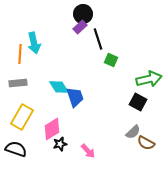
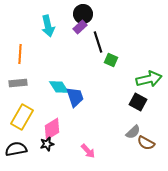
black line: moved 3 px down
cyan arrow: moved 14 px right, 17 px up
black star: moved 13 px left
black semicircle: rotated 30 degrees counterclockwise
